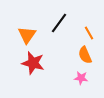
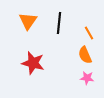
black line: rotated 30 degrees counterclockwise
orange triangle: moved 1 px right, 14 px up
pink star: moved 6 px right
